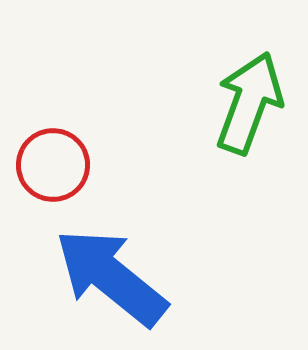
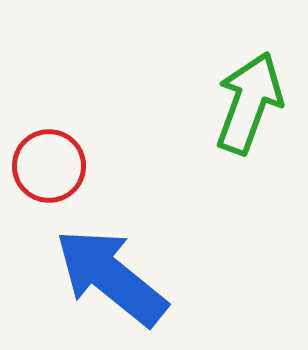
red circle: moved 4 px left, 1 px down
